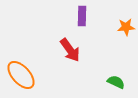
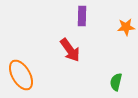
orange ellipse: rotated 12 degrees clockwise
green semicircle: rotated 102 degrees counterclockwise
